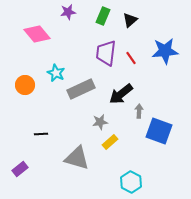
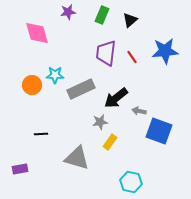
green rectangle: moved 1 px left, 1 px up
pink diamond: moved 1 px up; rotated 24 degrees clockwise
red line: moved 1 px right, 1 px up
cyan star: moved 1 px left, 2 px down; rotated 24 degrees counterclockwise
orange circle: moved 7 px right
black arrow: moved 5 px left, 4 px down
gray arrow: rotated 80 degrees counterclockwise
yellow rectangle: rotated 14 degrees counterclockwise
purple rectangle: rotated 28 degrees clockwise
cyan hexagon: rotated 15 degrees counterclockwise
